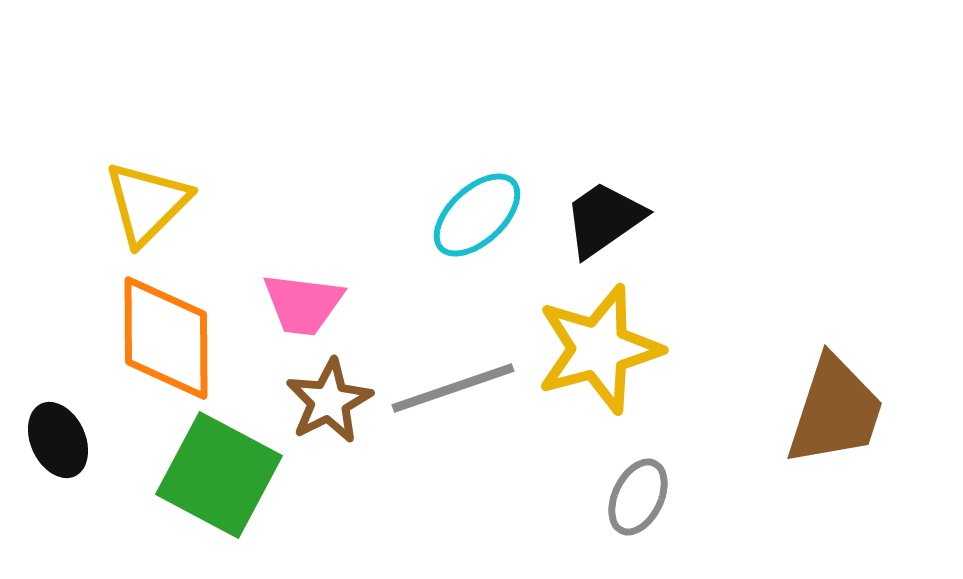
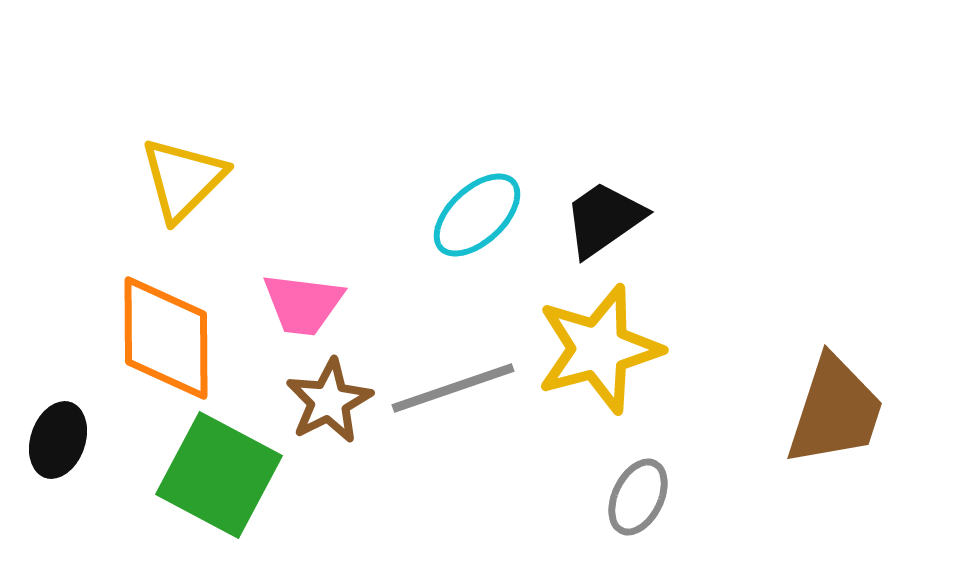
yellow triangle: moved 36 px right, 24 px up
black ellipse: rotated 44 degrees clockwise
